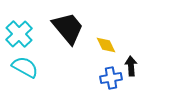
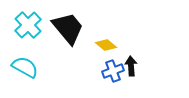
cyan cross: moved 9 px right, 9 px up
yellow diamond: rotated 25 degrees counterclockwise
blue cross: moved 2 px right, 7 px up; rotated 10 degrees counterclockwise
